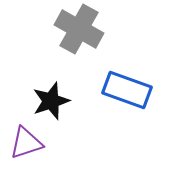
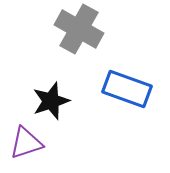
blue rectangle: moved 1 px up
